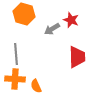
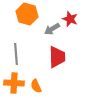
orange hexagon: moved 3 px right
red star: moved 1 px left, 1 px up
red trapezoid: moved 20 px left
orange cross: moved 1 px left, 4 px down
